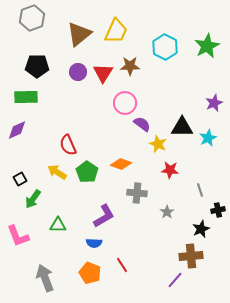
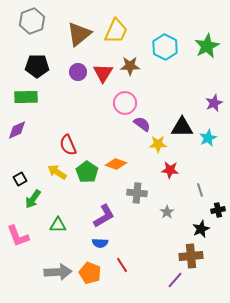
gray hexagon: moved 3 px down
yellow star: rotated 24 degrees counterclockwise
orange diamond: moved 5 px left
blue semicircle: moved 6 px right
gray arrow: moved 13 px right, 6 px up; rotated 108 degrees clockwise
